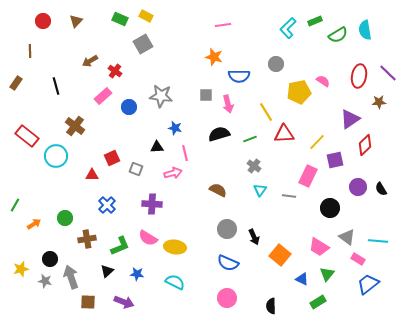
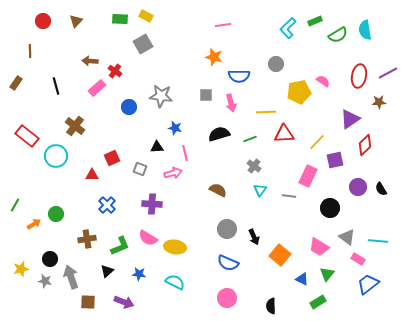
green rectangle at (120, 19): rotated 21 degrees counterclockwise
brown arrow at (90, 61): rotated 35 degrees clockwise
purple line at (388, 73): rotated 72 degrees counterclockwise
pink rectangle at (103, 96): moved 6 px left, 8 px up
pink arrow at (228, 104): moved 3 px right, 1 px up
yellow line at (266, 112): rotated 60 degrees counterclockwise
gray square at (136, 169): moved 4 px right
green circle at (65, 218): moved 9 px left, 4 px up
blue star at (137, 274): moved 2 px right
